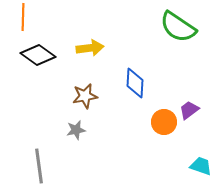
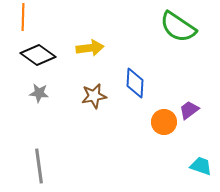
brown star: moved 9 px right
gray star: moved 37 px left, 37 px up; rotated 18 degrees clockwise
